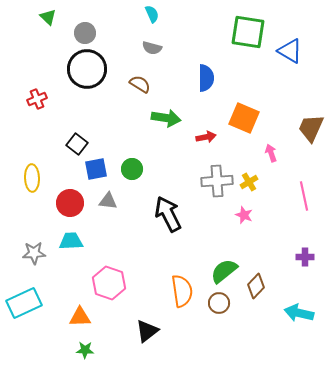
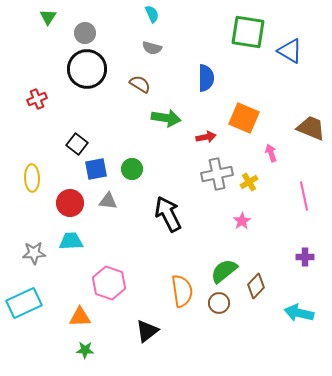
green triangle: rotated 18 degrees clockwise
brown trapezoid: rotated 88 degrees clockwise
gray cross: moved 7 px up; rotated 8 degrees counterclockwise
pink star: moved 2 px left, 6 px down; rotated 18 degrees clockwise
